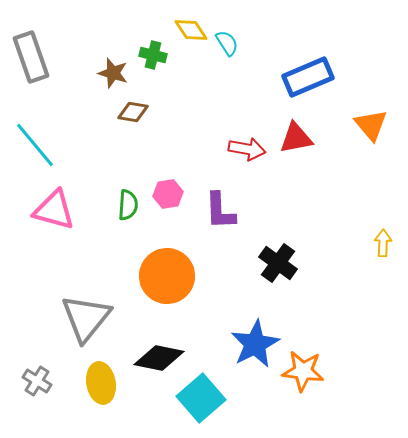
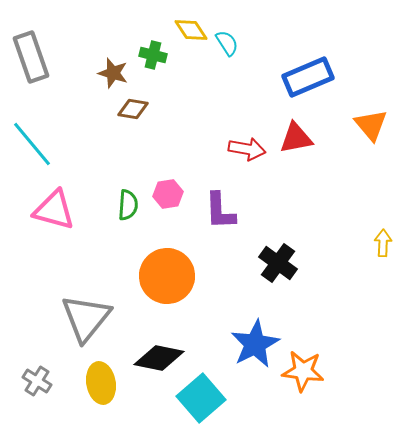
brown diamond: moved 3 px up
cyan line: moved 3 px left, 1 px up
